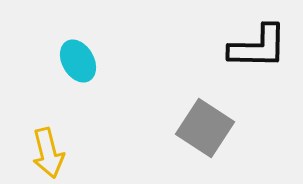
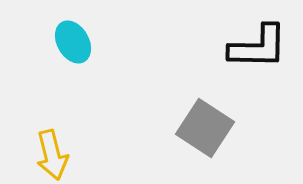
cyan ellipse: moved 5 px left, 19 px up
yellow arrow: moved 4 px right, 2 px down
